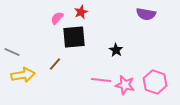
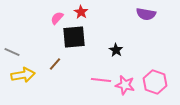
red star: rotated 16 degrees counterclockwise
